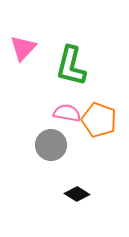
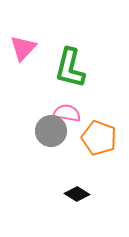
green L-shape: moved 1 px left, 2 px down
orange pentagon: moved 18 px down
gray circle: moved 14 px up
